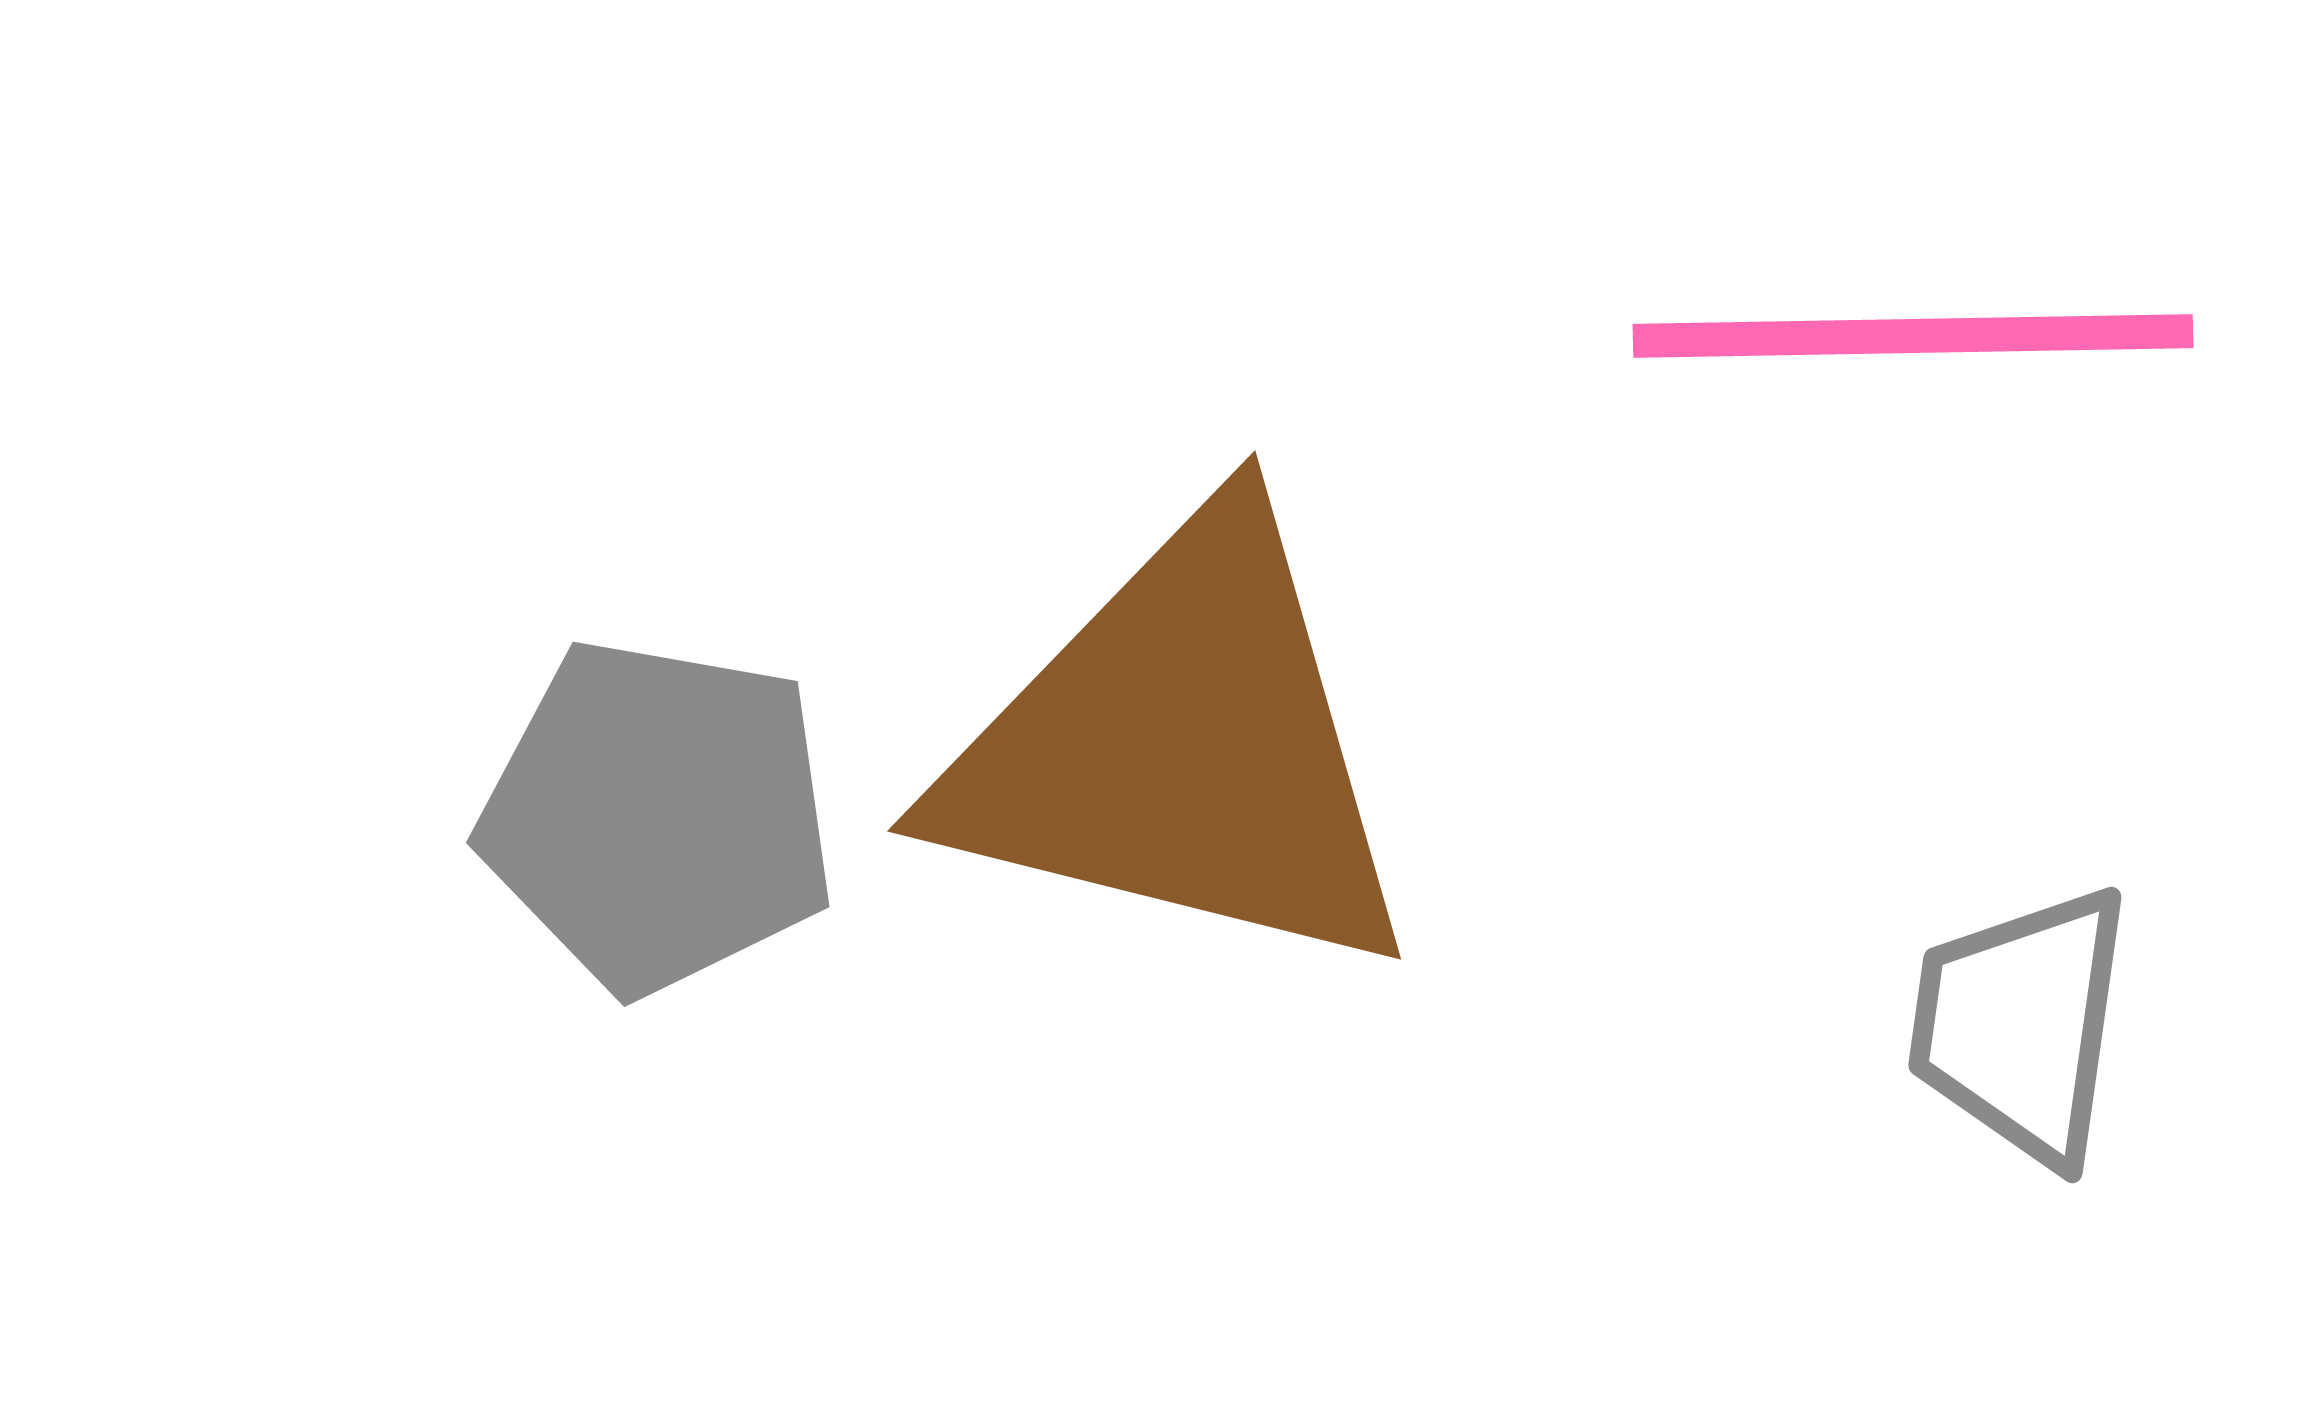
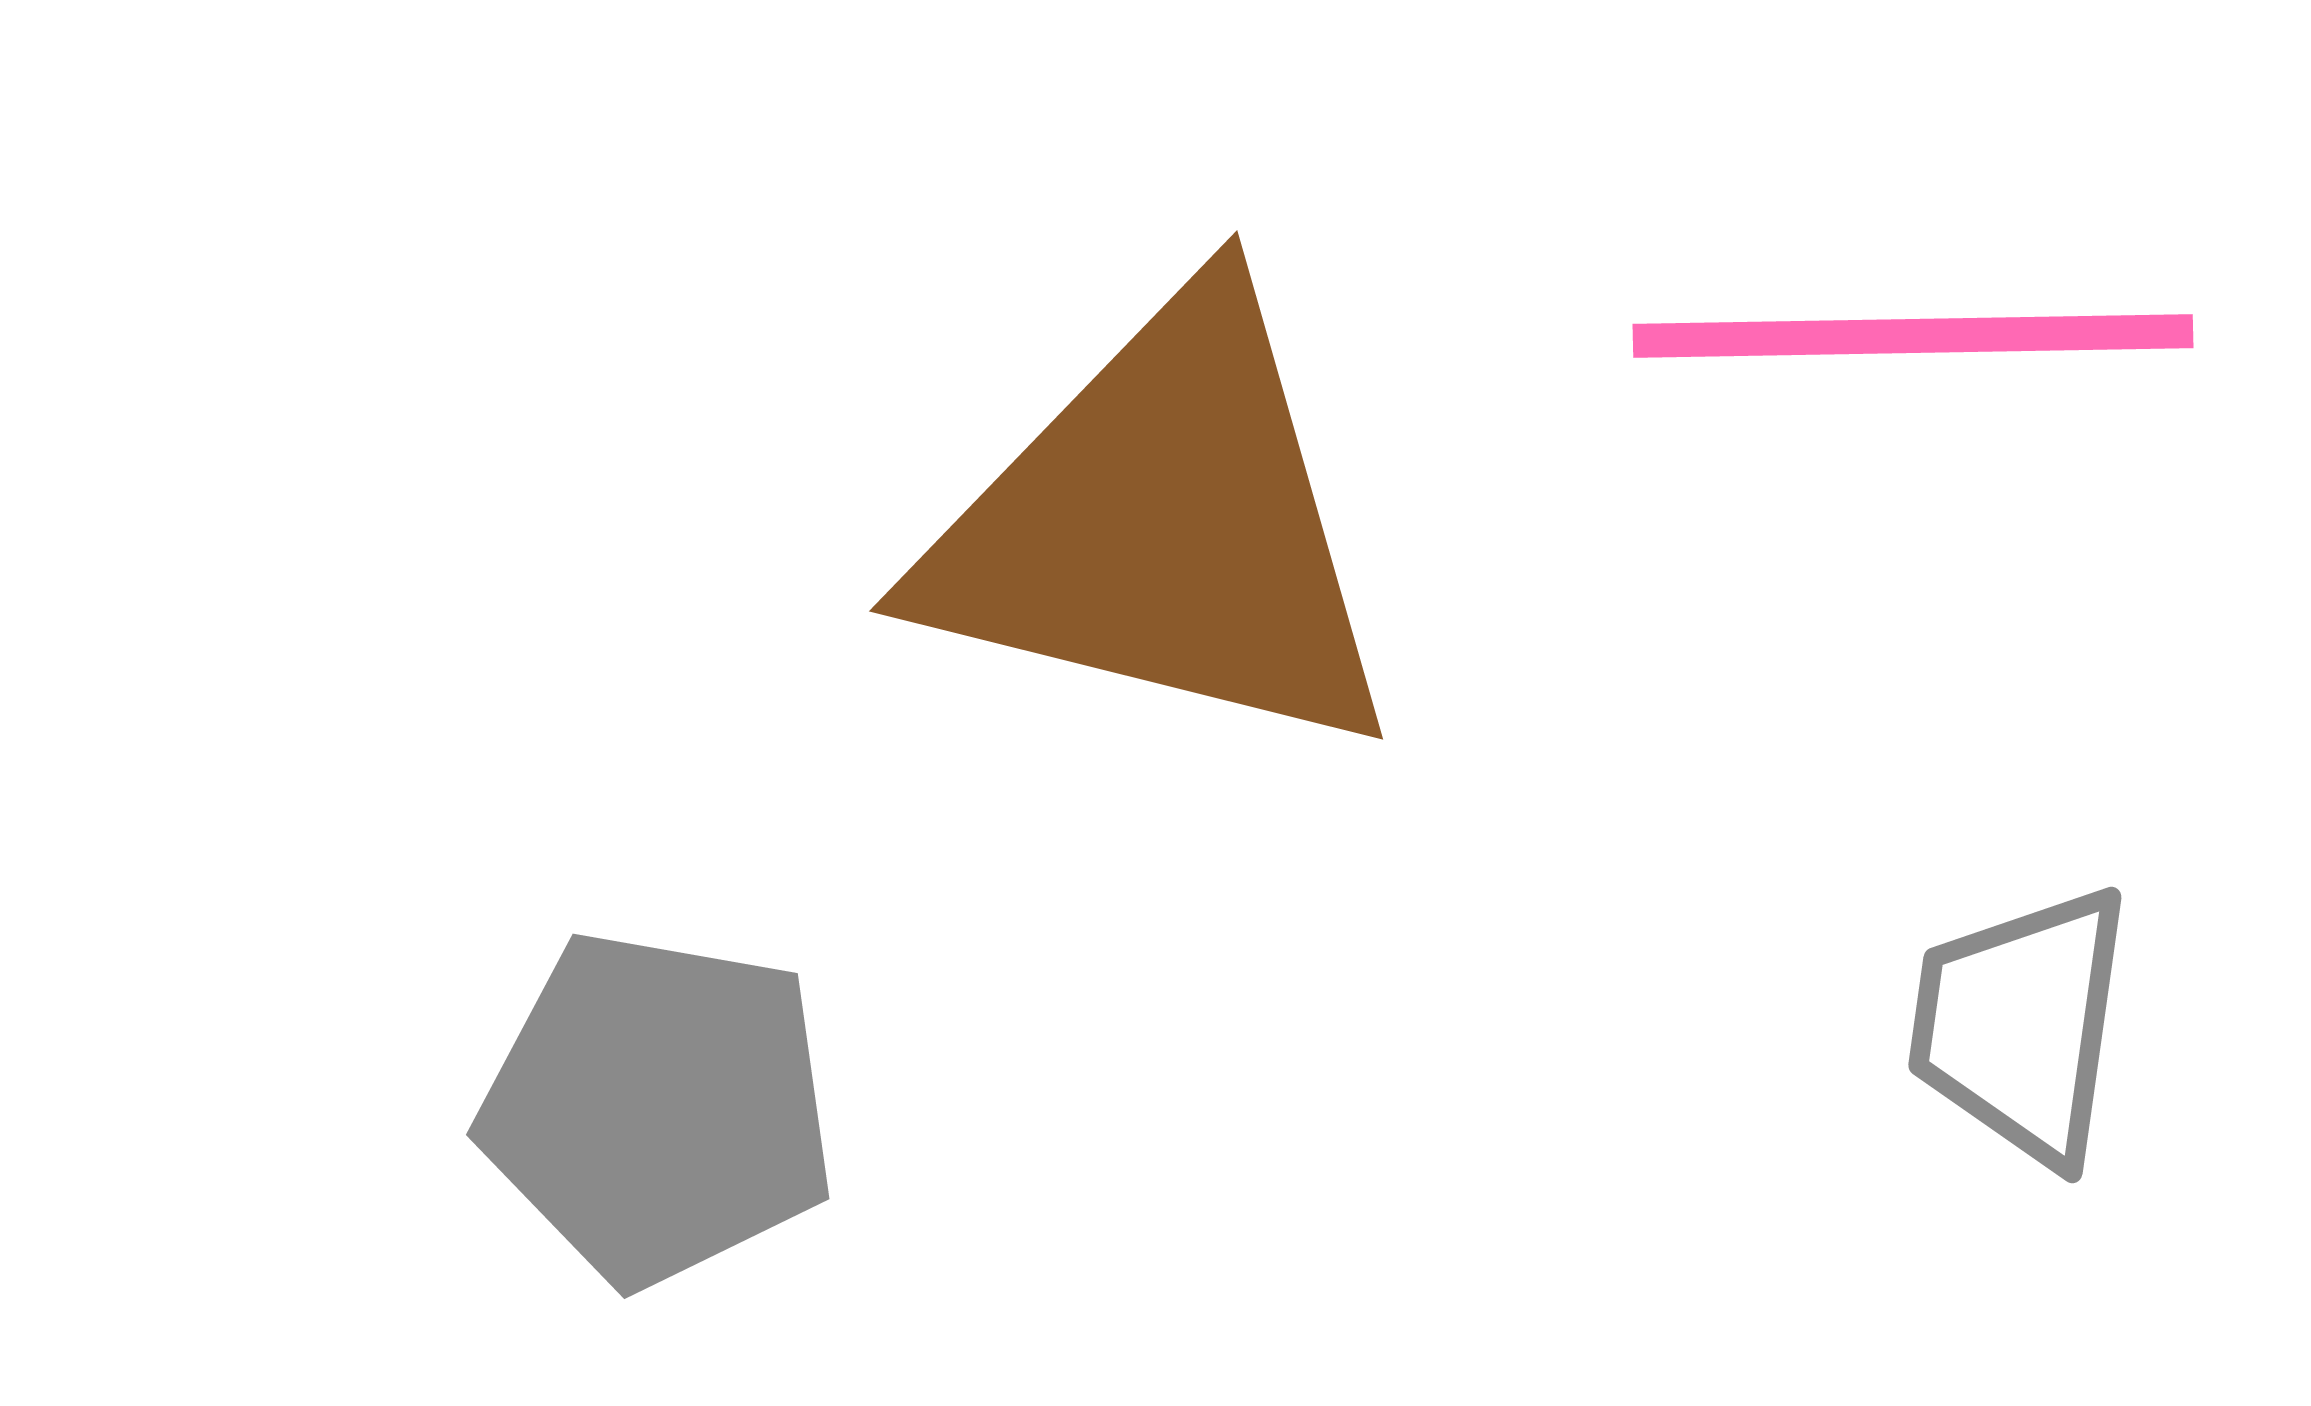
brown triangle: moved 18 px left, 220 px up
gray pentagon: moved 292 px down
